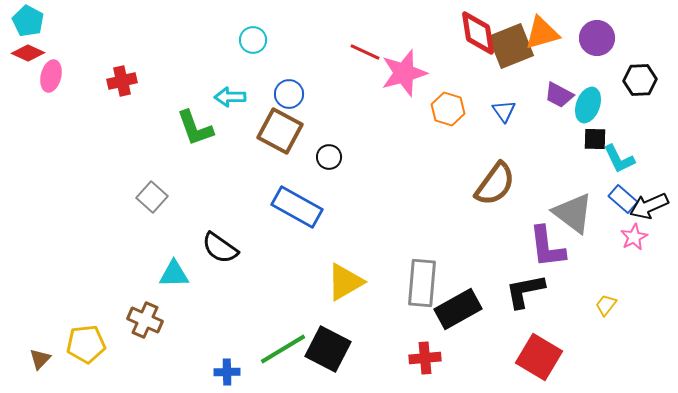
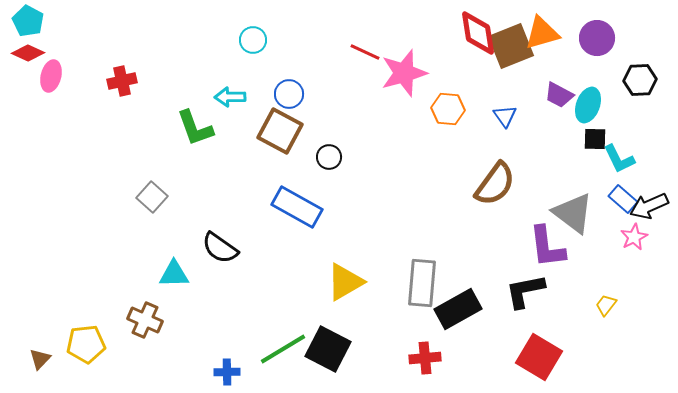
orange hexagon at (448, 109): rotated 12 degrees counterclockwise
blue triangle at (504, 111): moved 1 px right, 5 px down
